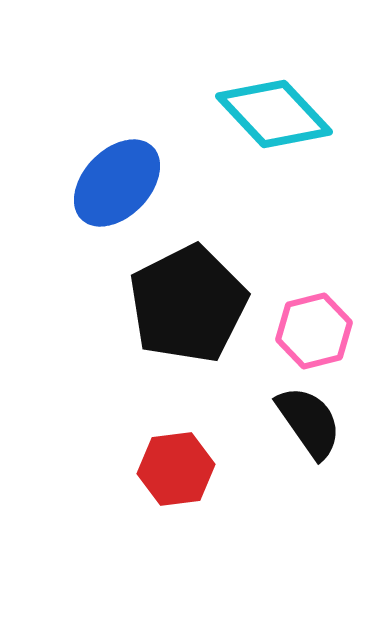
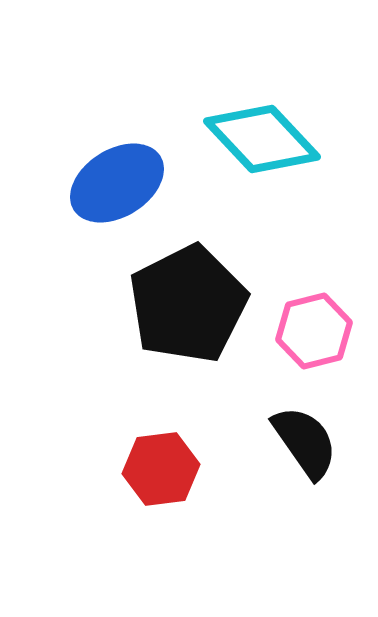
cyan diamond: moved 12 px left, 25 px down
blue ellipse: rotated 14 degrees clockwise
black semicircle: moved 4 px left, 20 px down
red hexagon: moved 15 px left
